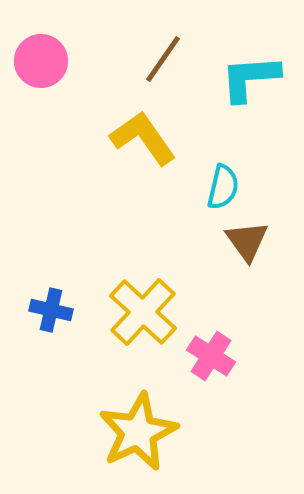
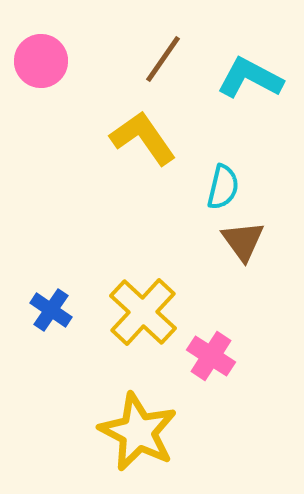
cyan L-shape: rotated 32 degrees clockwise
brown triangle: moved 4 px left
blue cross: rotated 21 degrees clockwise
yellow star: rotated 20 degrees counterclockwise
